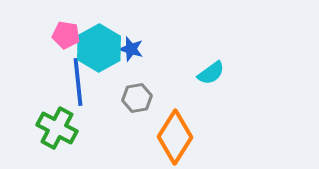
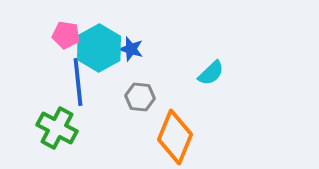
cyan semicircle: rotated 8 degrees counterclockwise
gray hexagon: moved 3 px right, 1 px up; rotated 16 degrees clockwise
orange diamond: rotated 10 degrees counterclockwise
